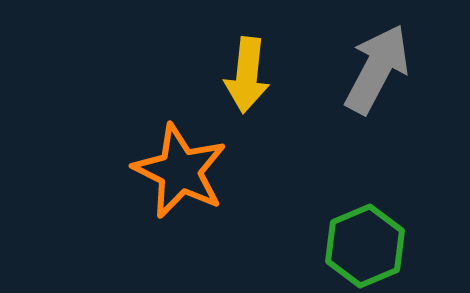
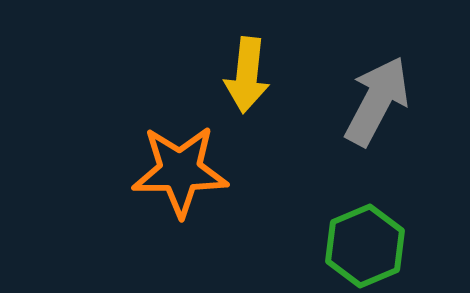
gray arrow: moved 32 px down
orange star: rotated 26 degrees counterclockwise
